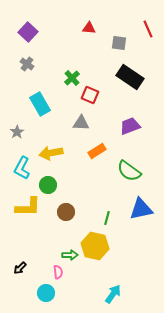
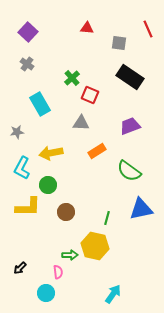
red triangle: moved 2 px left
gray star: rotated 24 degrees clockwise
